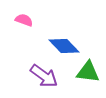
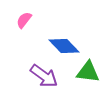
pink semicircle: rotated 72 degrees counterclockwise
